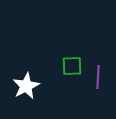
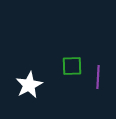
white star: moved 3 px right, 1 px up
